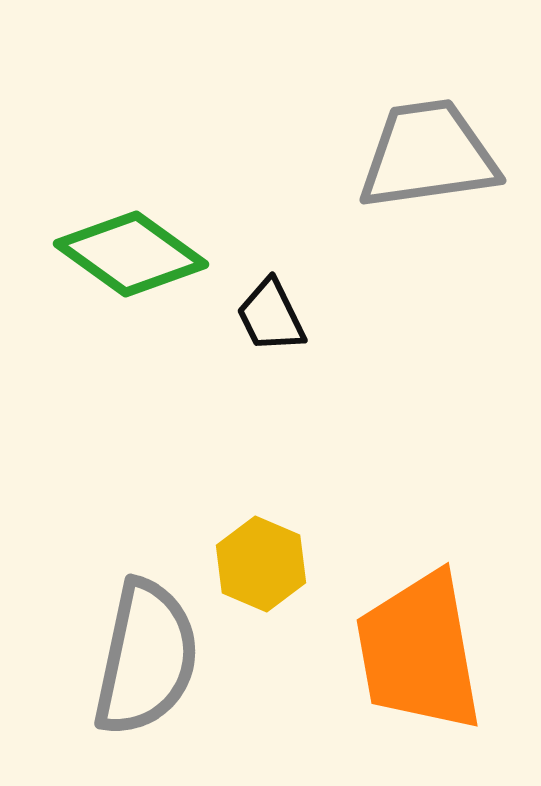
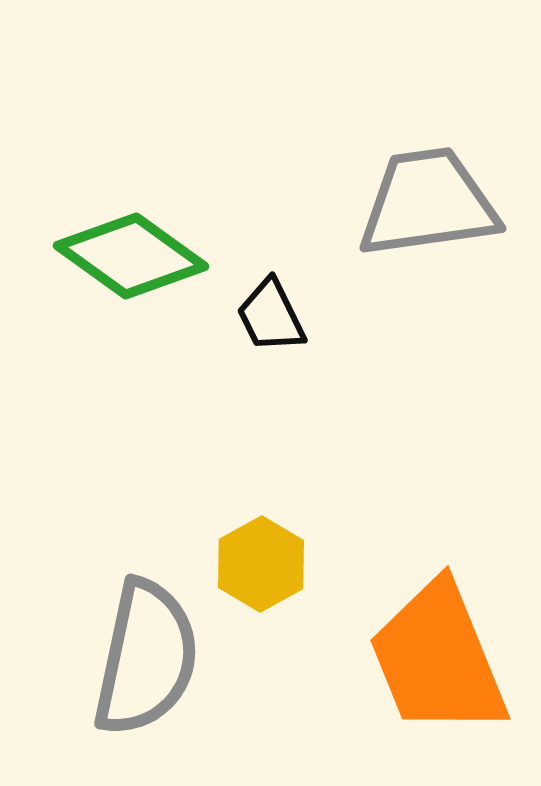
gray trapezoid: moved 48 px down
green diamond: moved 2 px down
yellow hexagon: rotated 8 degrees clockwise
orange trapezoid: moved 19 px right, 7 px down; rotated 12 degrees counterclockwise
